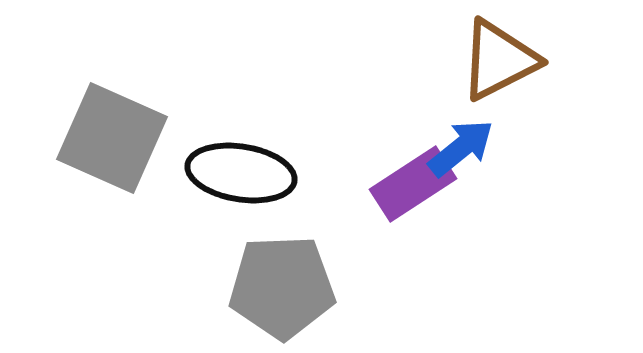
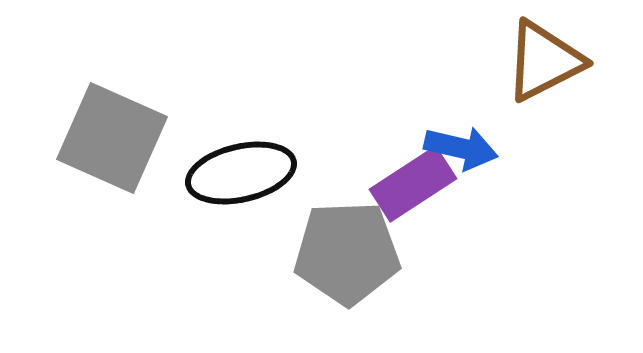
brown triangle: moved 45 px right, 1 px down
blue arrow: rotated 52 degrees clockwise
black ellipse: rotated 22 degrees counterclockwise
gray pentagon: moved 65 px right, 34 px up
